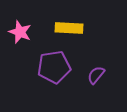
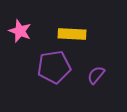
yellow rectangle: moved 3 px right, 6 px down
pink star: moved 1 px up
